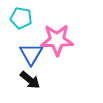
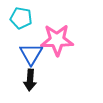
black arrow: rotated 55 degrees clockwise
